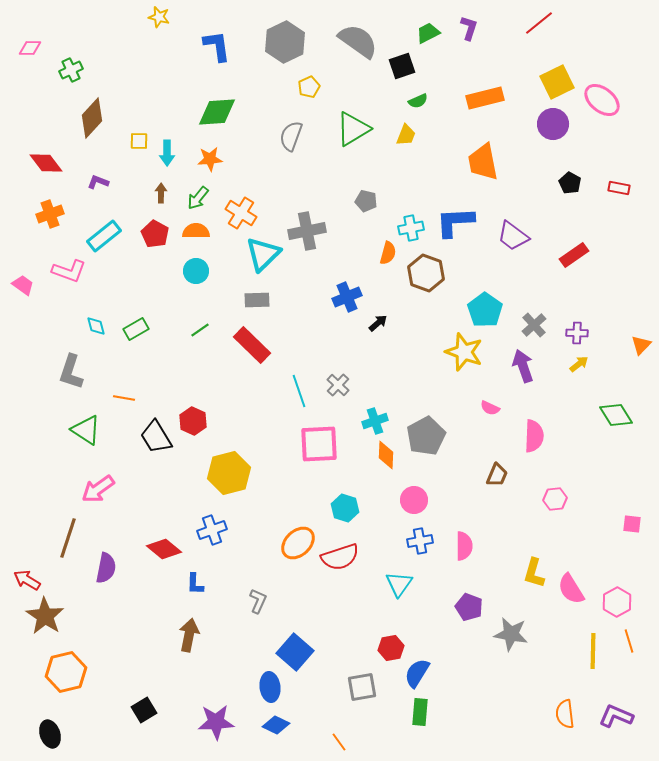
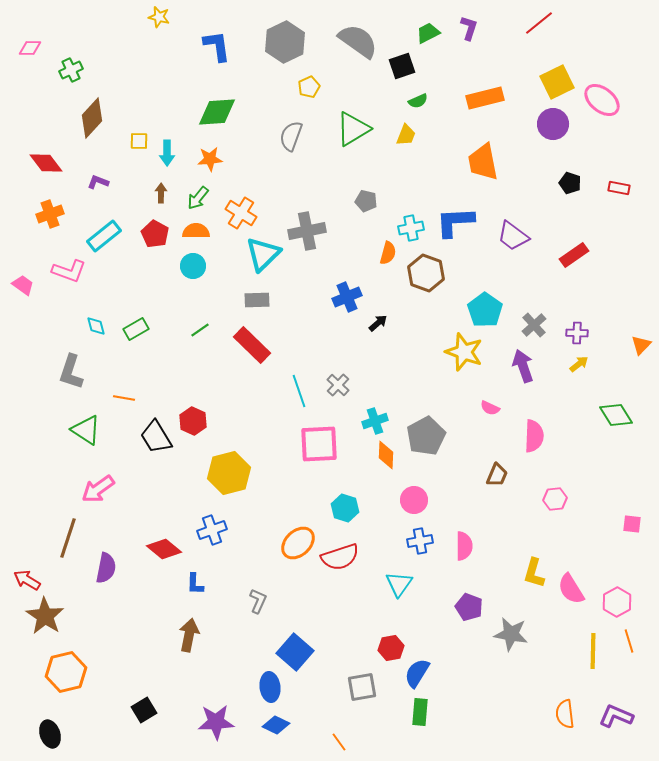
black pentagon at (570, 183): rotated 10 degrees counterclockwise
cyan circle at (196, 271): moved 3 px left, 5 px up
